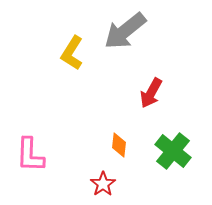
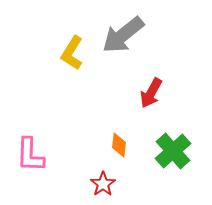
gray arrow: moved 2 px left, 4 px down
green cross: rotated 9 degrees clockwise
